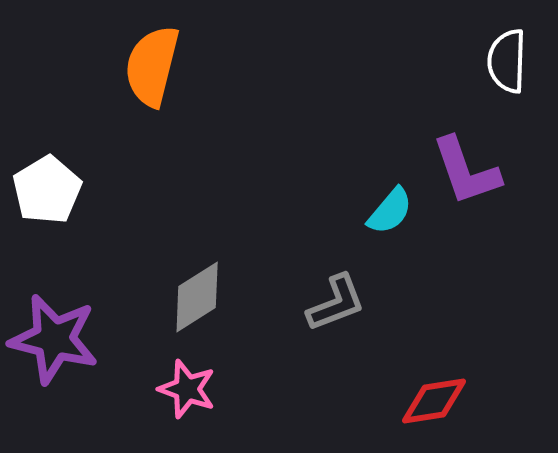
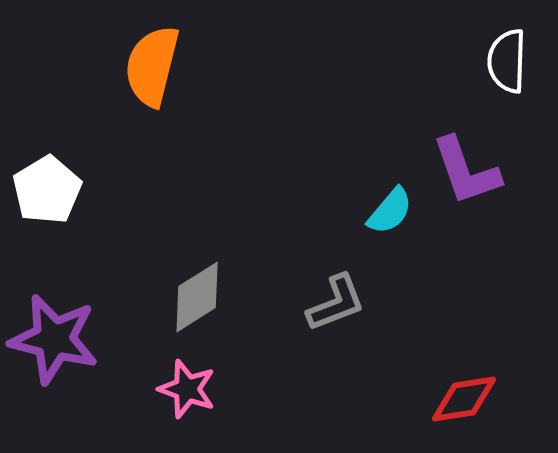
red diamond: moved 30 px right, 2 px up
